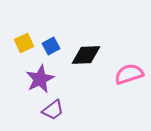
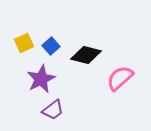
blue square: rotated 12 degrees counterclockwise
black diamond: rotated 16 degrees clockwise
pink semicircle: moved 9 px left, 4 px down; rotated 24 degrees counterclockwise
purple star: moved 1 px right
